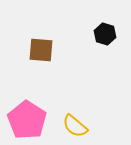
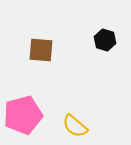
black hexagon: moved 6 px down
pink pentagon: moved 4 px left, 5 px up; rotated 24 degrees clockwise
